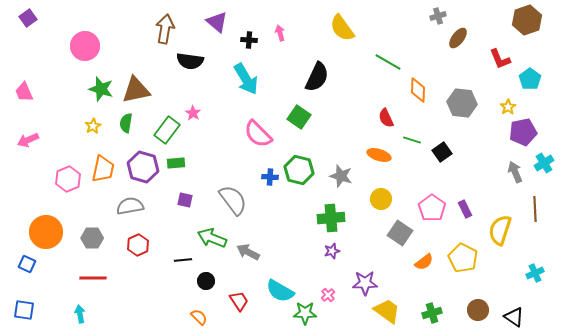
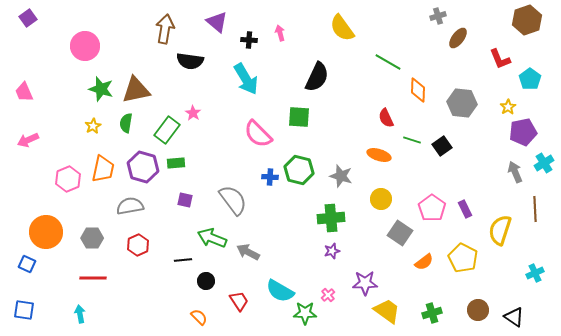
green square at (299, 117): rotated 30 degrees counterclockwise
black square at (442, 152): moved 6 px up
